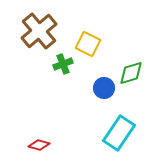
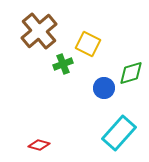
cyan rectangle: rotated 8 degrees clockwise
